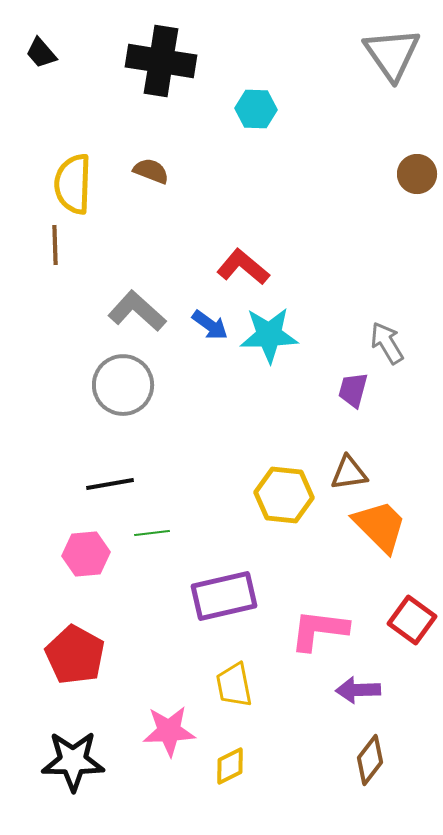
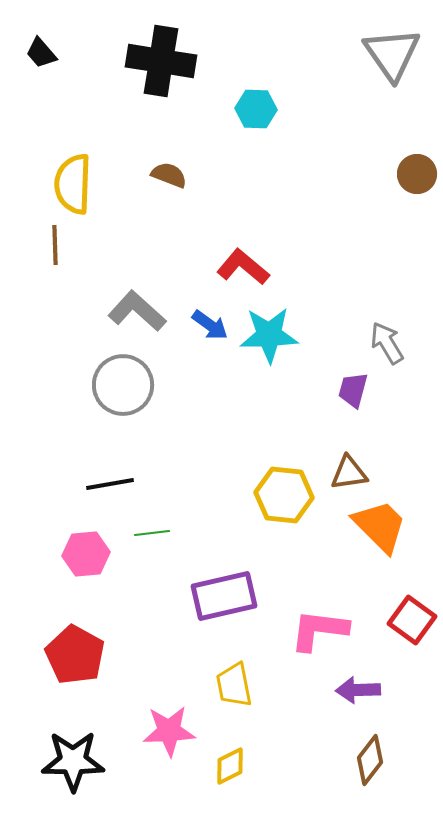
brown semicircle: moved 18 px right, 4 px down
